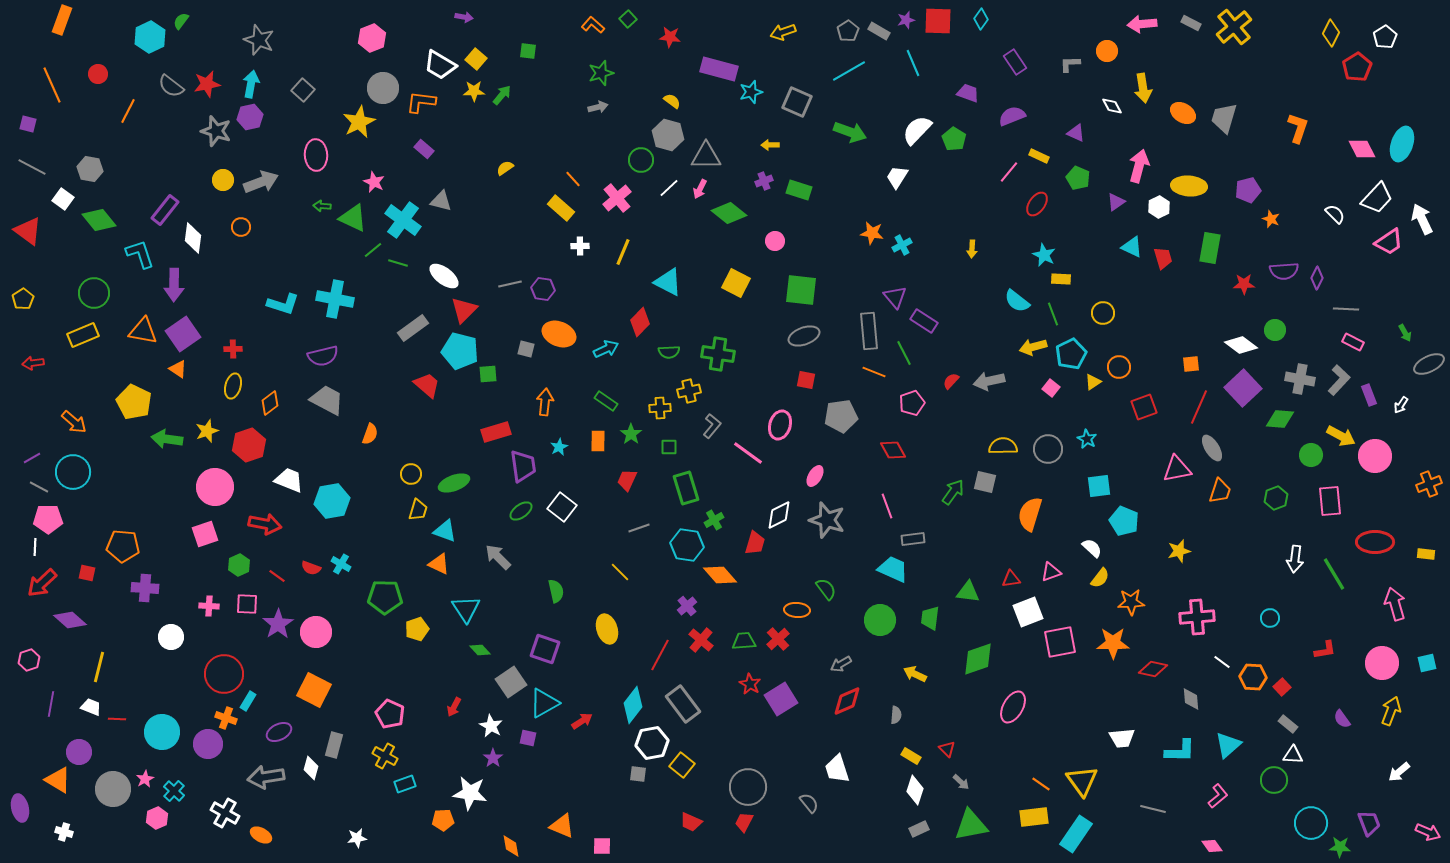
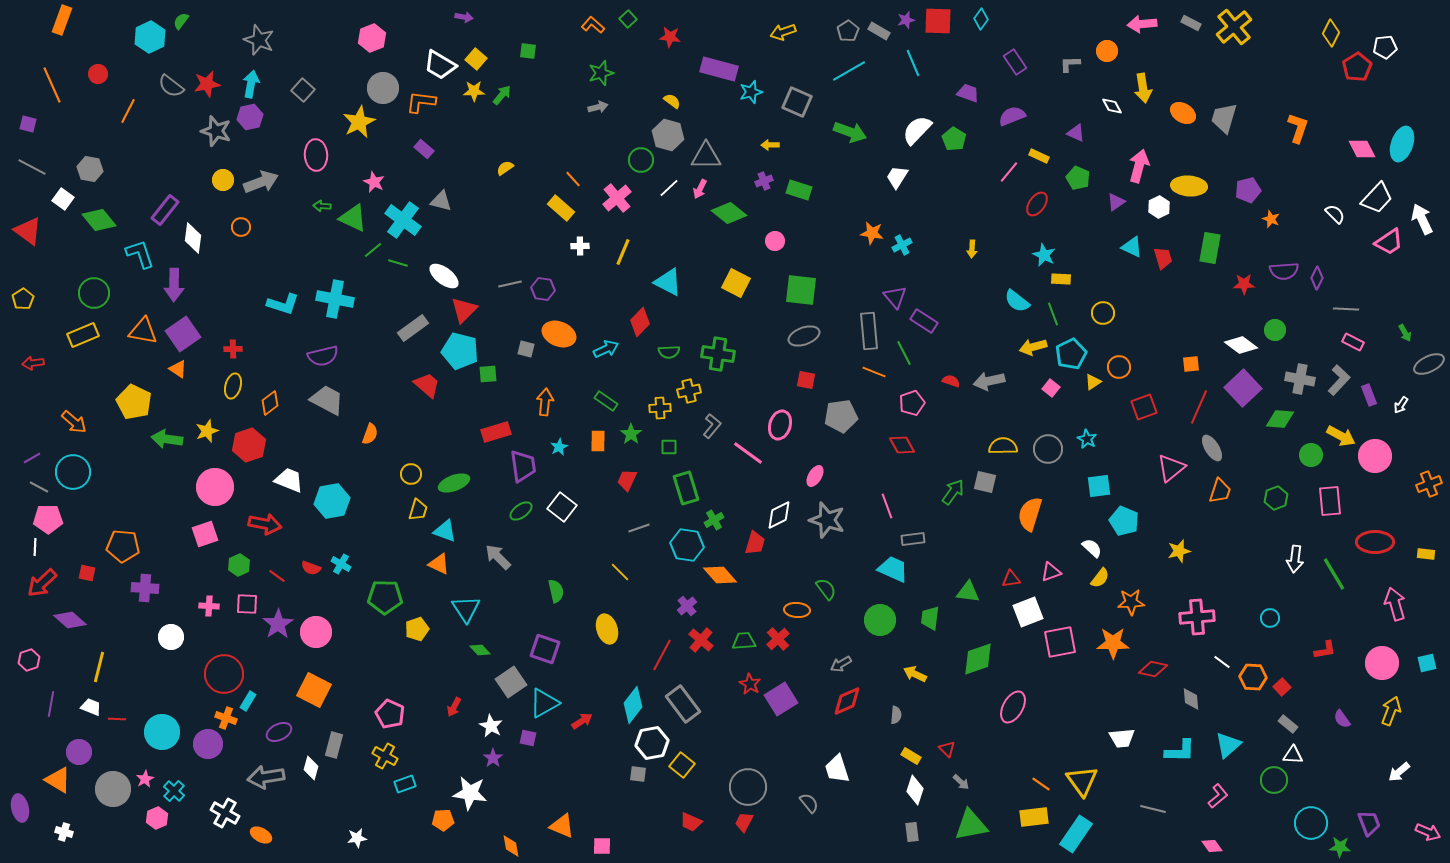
white pentagon at (1385, 37): moved 10 px down; rotated 25 degrees clockwise
red semicircle at (951, 381): rotated 66 degrees clockwise
red diamond at (893, 450): moved 9 px right, 5 px up
pink triangle at (1177, 469): moved 6 px left, 1 px up; rotated 28 degrees counterclockwise
red line at (660, 655): moved 2 px right
gray rectangle at (919, 829): moved 7 px left, 3 px down; rotated 72 degrees counterclockwise
